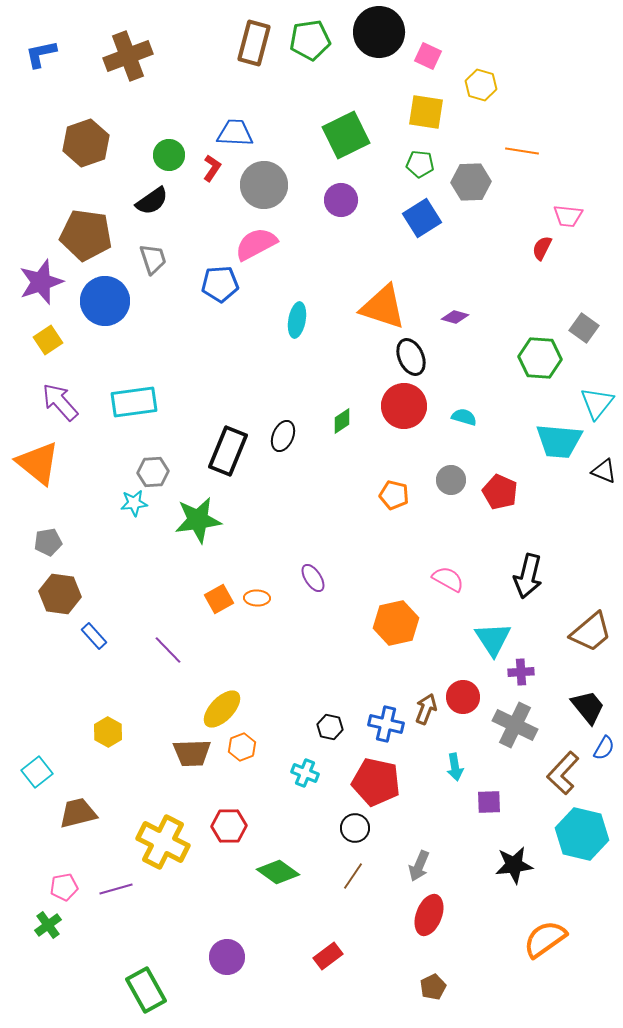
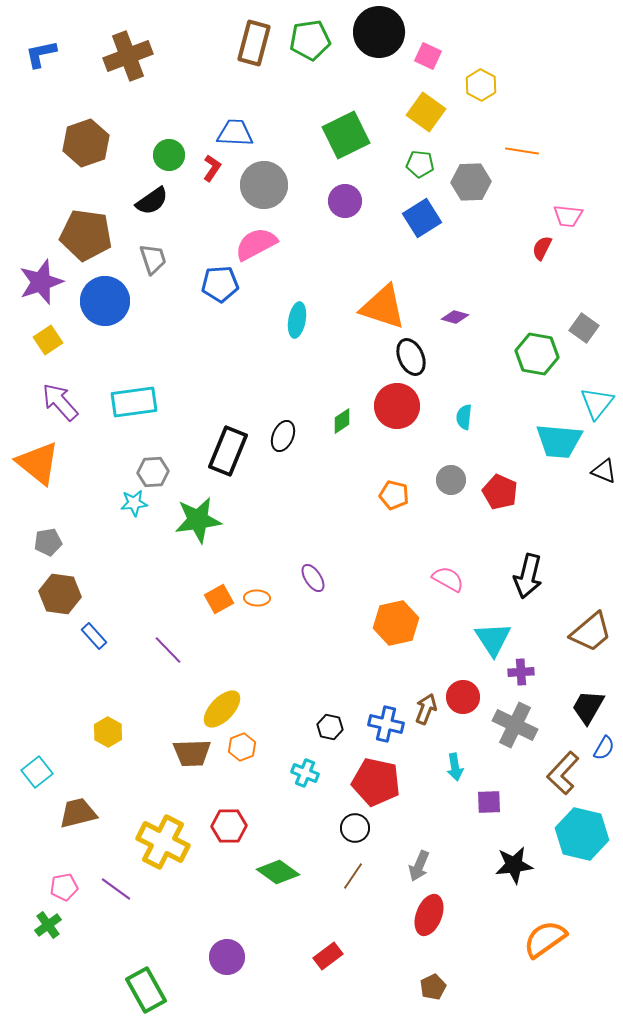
yellow hexagon at (481, 85): rotated 12 degrees clockwise
yellow square at (426, 112): rotated 27 degrees clockwise
purple circle at (341, 200): moved 4 px right, 1 px down
green hexagon at (540, 358): moved 3 px left, 4 px up; rotated 6 degrees clockwise
red circle at (404, 406): moved 7 px left
cyan semicircle at (464, 417): rotated 100 degrees counterclockwise
black trapezoid at (588, 707): rotated 111 degrees counterclockwise
purple line at (116, 889): rotated 52 degrees clockwise
